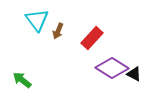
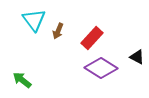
cyan triangle: moved 3 px left
purple diamond: moved 11 px left
black triangle: moved 3 px right, 17 px up
